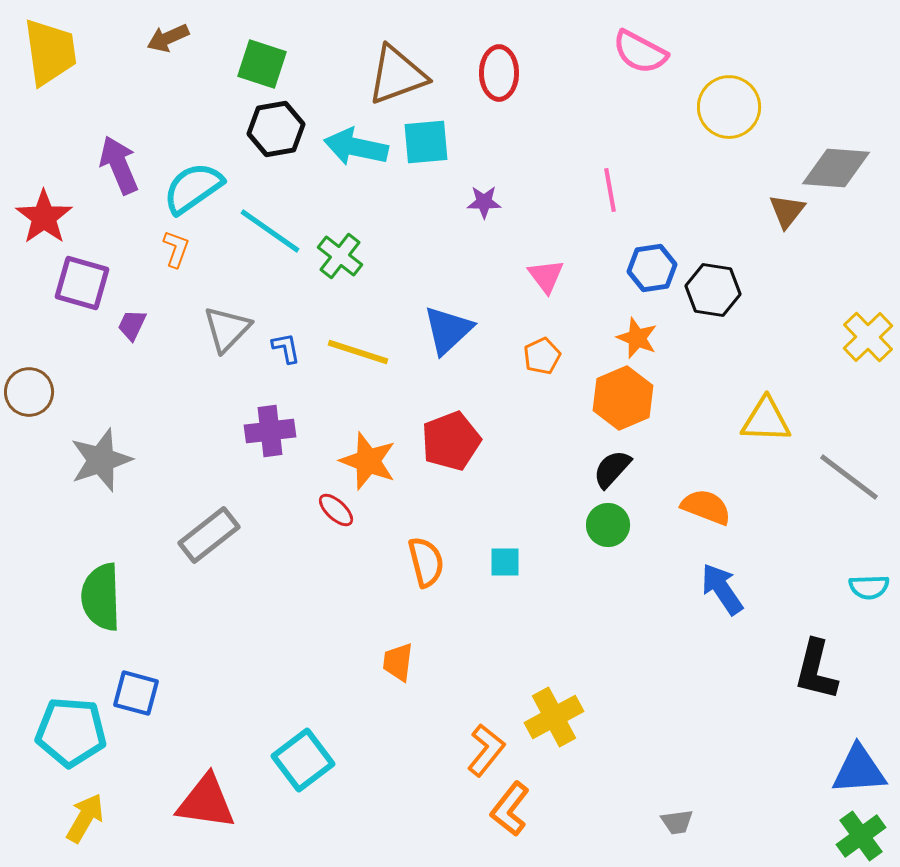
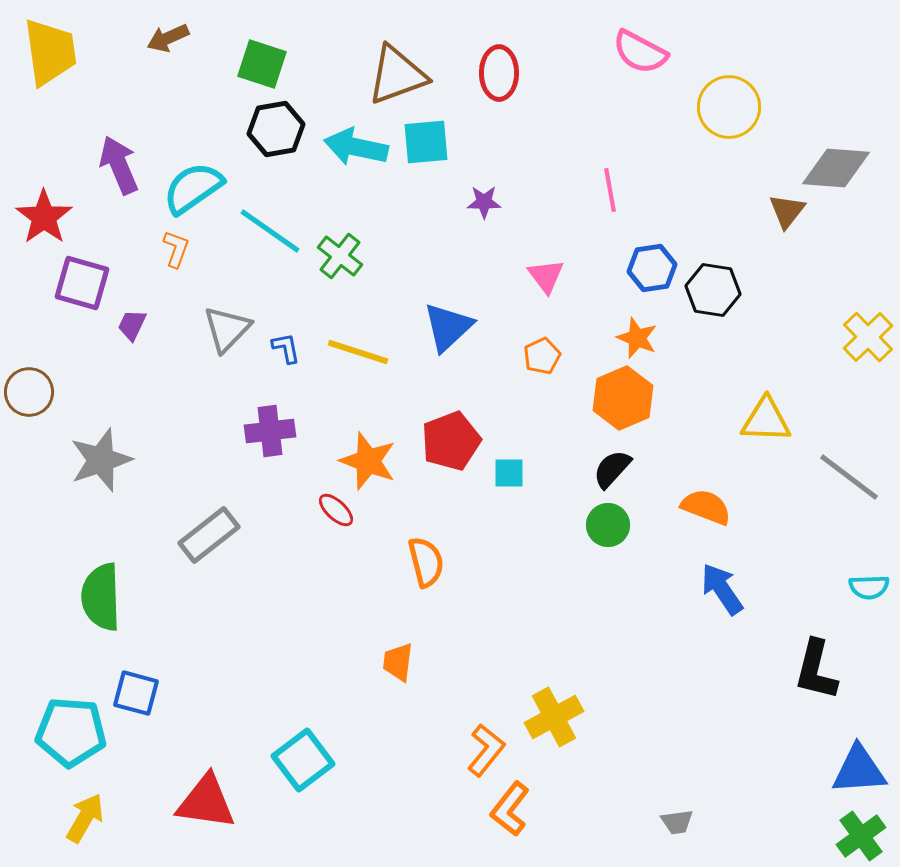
blue triangle at (448, 330): moved 3 px up
cyan square at (505, 562): moved 4 px right, 89 px up
